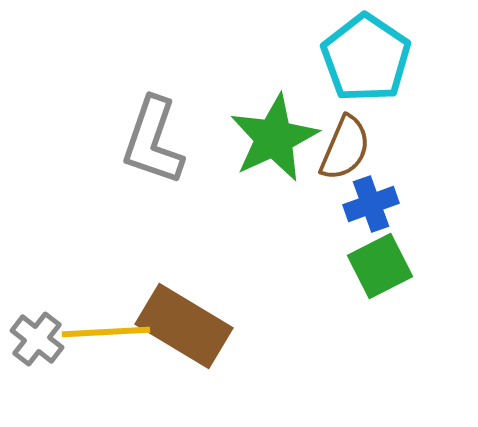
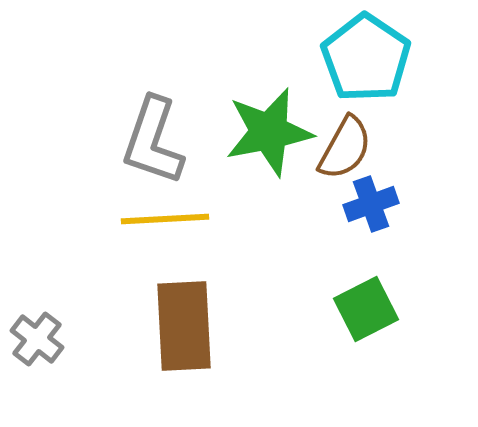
green star: moved 5 px left, 6 px up; rotated 14 degrees clockwise
brown semicircle: rotated 6 degrees clockwise
green square: moved 14 px left, 43 px down
brown rectangle: rotated 56 degrees clockwise
yellow line: moved 59 px right, 113 px up
